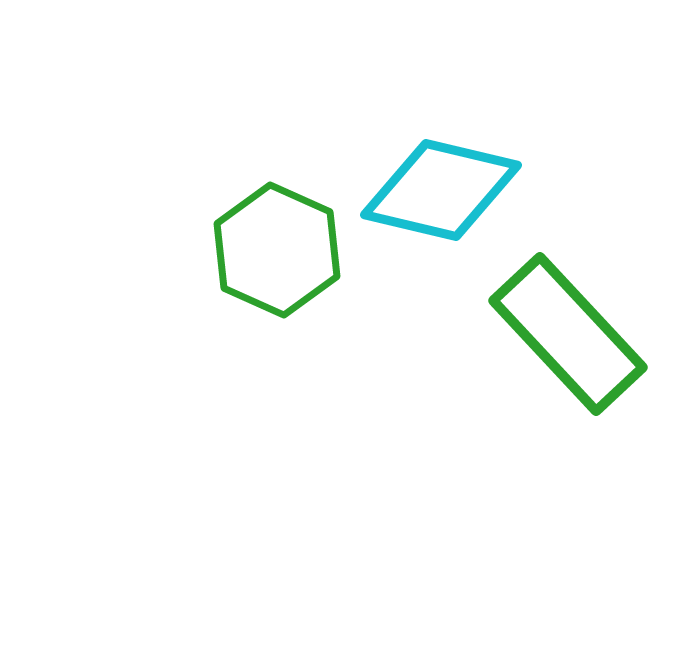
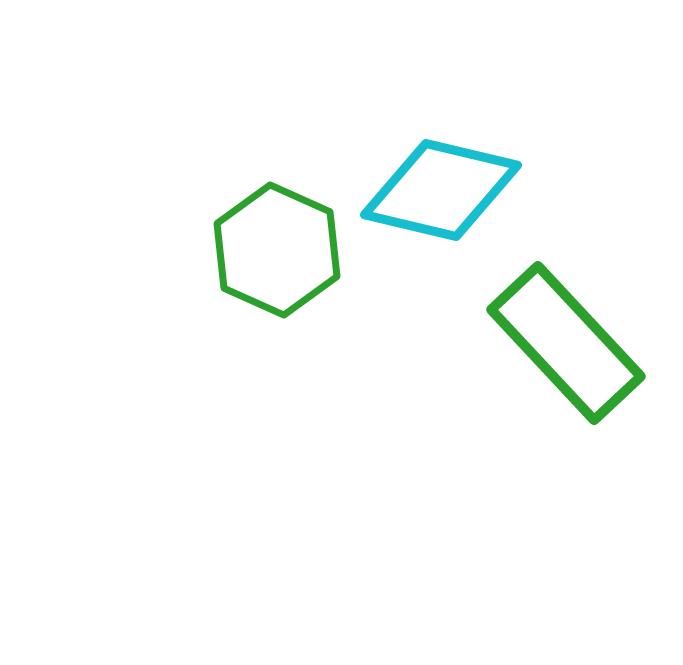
green rectangle: moved 2 px left, 9 px down
